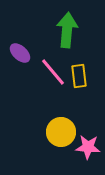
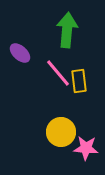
pink line: moved 5 px right, 1 px down
yellow rectangle: moved 5 px down
pink star: moved 2 px left, 1 px down
